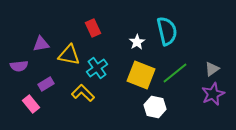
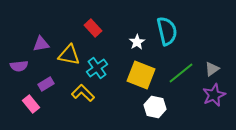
red rectangle: rotated 18 degrees counterclockwise
green line: moved 6 px right
purple star: moved 1 px right, 1 px down
